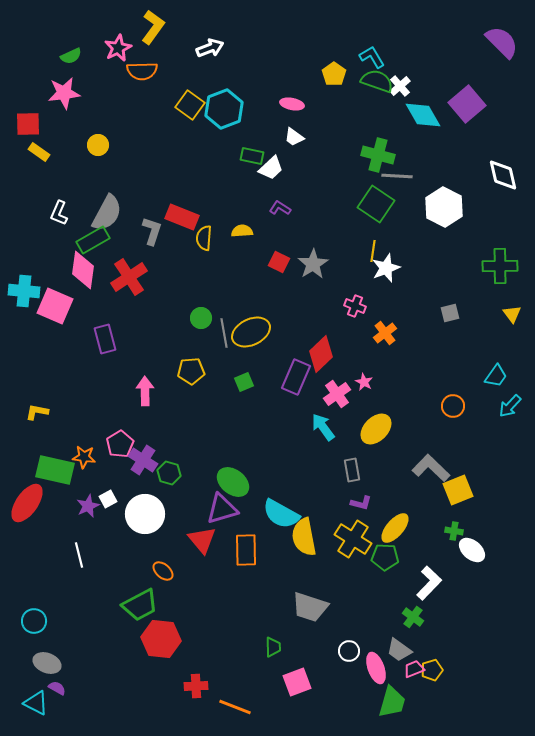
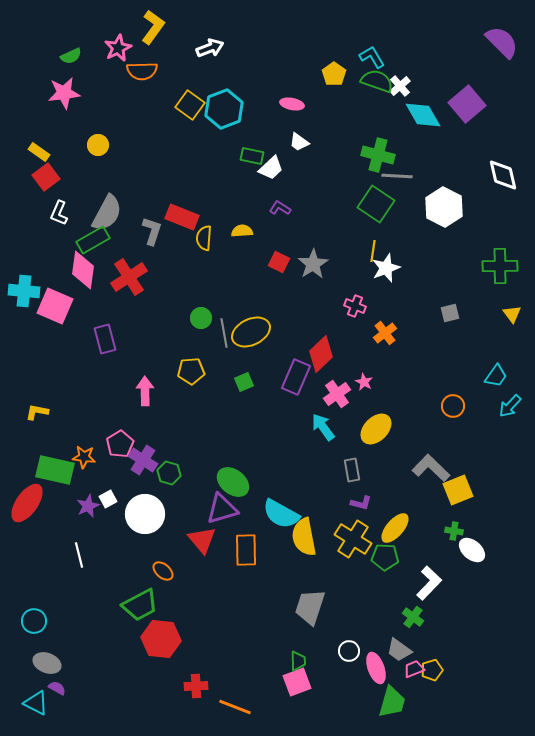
red square at (28, 124): moved 18 px right, 53 px down; rotated 36 degrees counterclockwise
white trapezoid at (294, 137): moved 5 px right, 5 px down
gray trapezoid at (310, 607): rotated 90 degrees clockwise
green trapezoid at (273, 647): moved 25 px right, 14 px down
